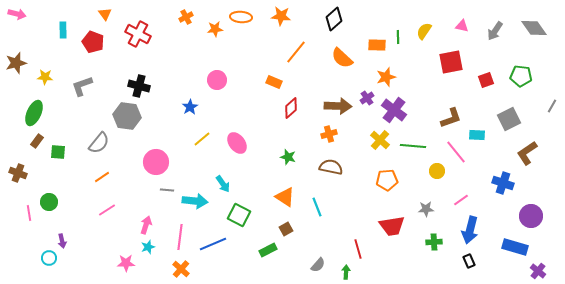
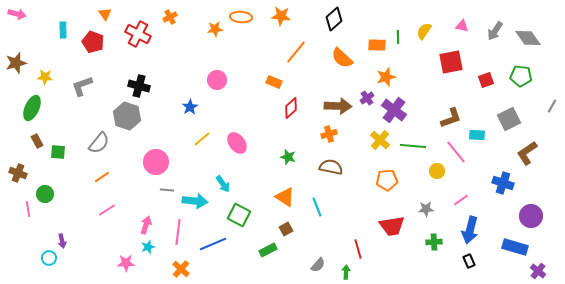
orange cross at (186, 17): moved 16 px left
gray diamond at (534, 28): moved 6 px left, 10 px down
green ellipse at (34, 113): moved 2 px left, 5 px up
gray hexagon at (127, 116): rotated 12 degrees clockwise
brown rectangle at (37, 141): rotated 64 degrees counterclockwise
green circle at (49, 202): moved 4 px left, 8 px up
pink line at (29, 213): moved 1 px left, 4 px up
pink line at (180, 237): moved 2 px left, 5 px up
